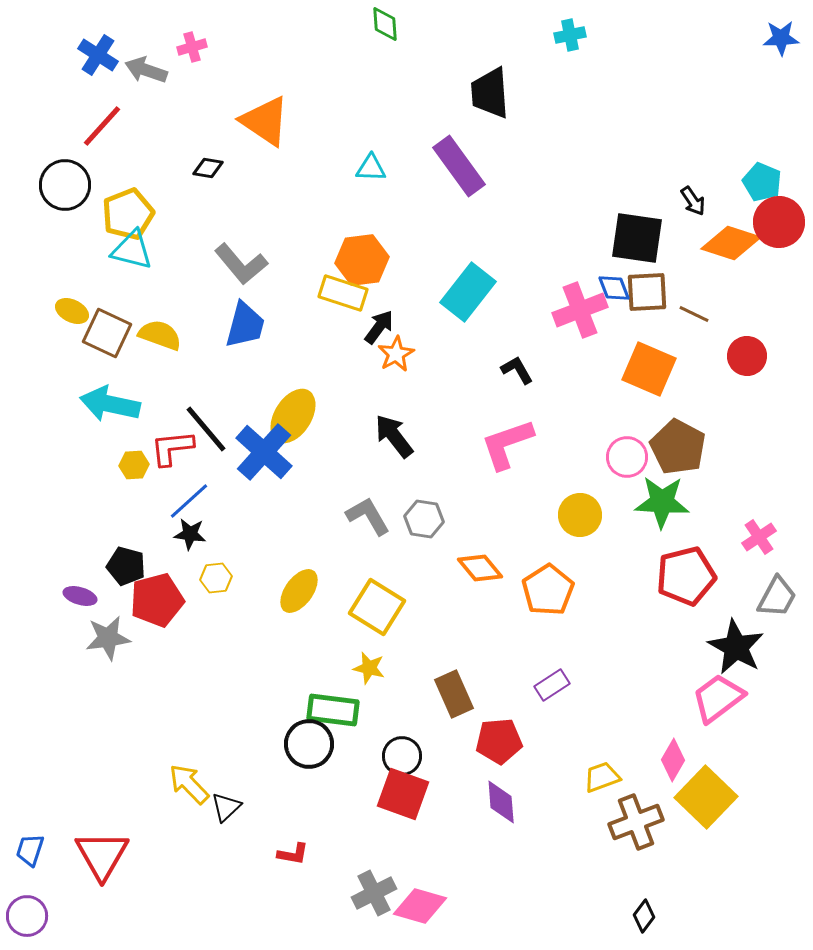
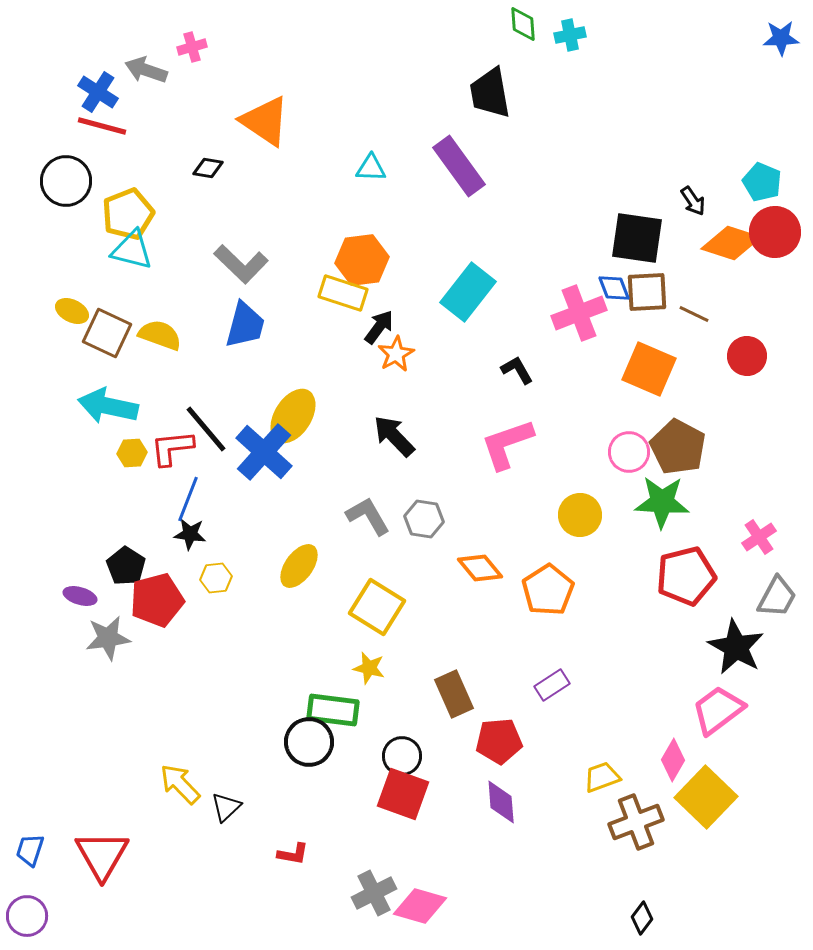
green diamond at (385, 24): moved 138 px right
blue cross at (98, 55): moved 37 px down
black trapezoid at (490, 93): rotated 6 degrees counterclockwise
red line at (102, 126): rotated 63 degrees clockwise
black circle at (65, 185): moved 1 px right, 4 px up
red circle at (779, 222): moved 4 px left, 10 px down
gray L-shape at (241, 264): rotated 6 degrees counterclockwise
pink cross at (580, 310): moved 1 px left, 3 px down
cyan arrow at (110, 404): moved 2 px left, 2 px down
black arrow at (394, 436): rotated 6 degrees counterclockwise
pink circle at (627, 457): moved 2 px right, 5 px up
yellow hexagon at (134, 465): moved 2 px left, 12 px up
blue line at (189, 501): moved 1 px left, 2 px up; rotated 27 degrees counterclockwise
black pentagon at (126, 566): rotated 18 degrees clockwise
yellow ellipse at (299, 591): moved 25 px up
pink trapezoid at (718, 698): moved 12 px down
black circle at (309, 744): moved 2 px up
yellow arrow at (189, 784): moved 9 px left
black diamond at (644, 916): moved 2 px left, 2 px down
